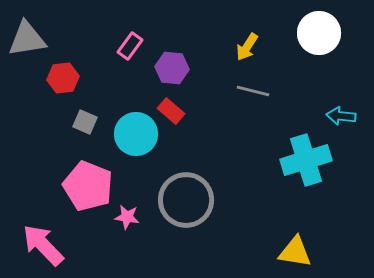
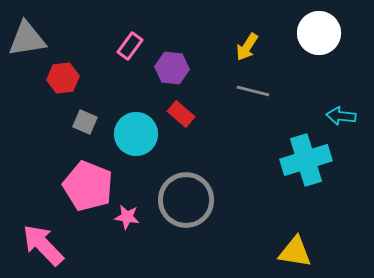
red rectangle: moved 10 px right, 3 px down
